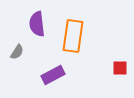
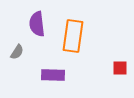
purple rectangle: rotated 30 degrees clockwise
